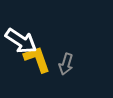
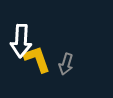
white arrow: rotated 60 degrees clockwise
